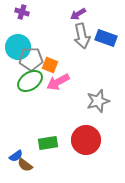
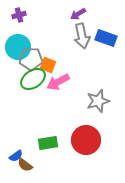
purple cross: moved 3 px left, 3 px down; rotated 32 degrees counterclockwise
orange square: moved 2 px left
green ellipse: moved 3 px right, 2 px up
